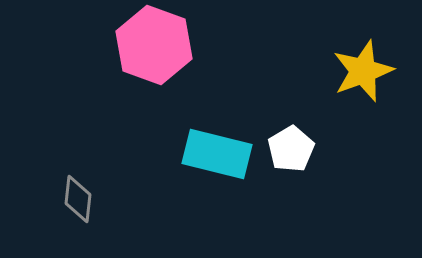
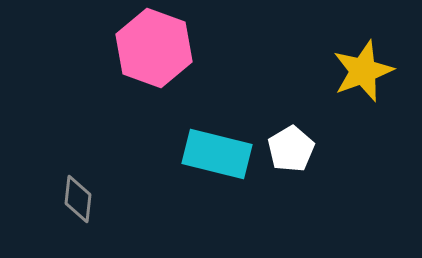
pink hexagon: moved 3 px down
